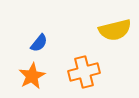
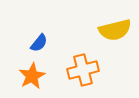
orange cross: moved 1 px left, 2 px up
